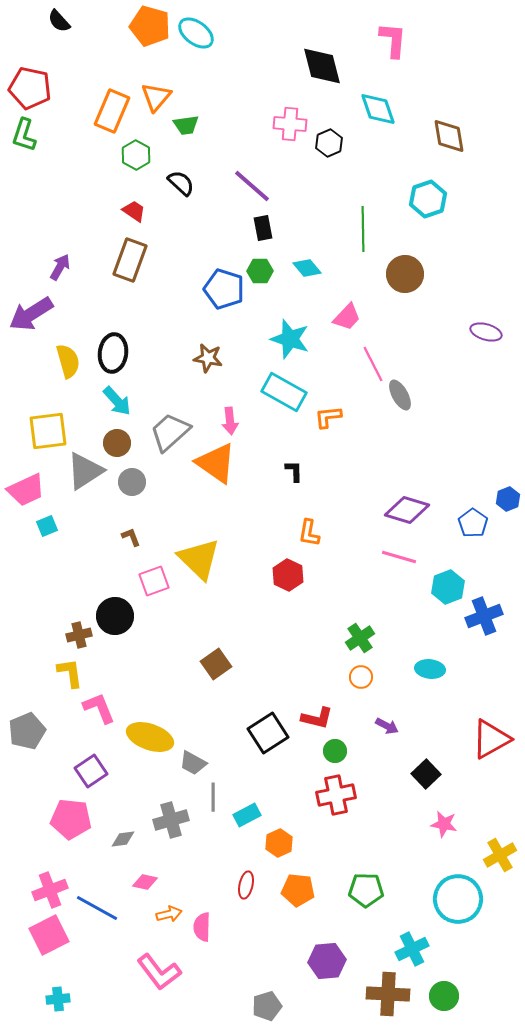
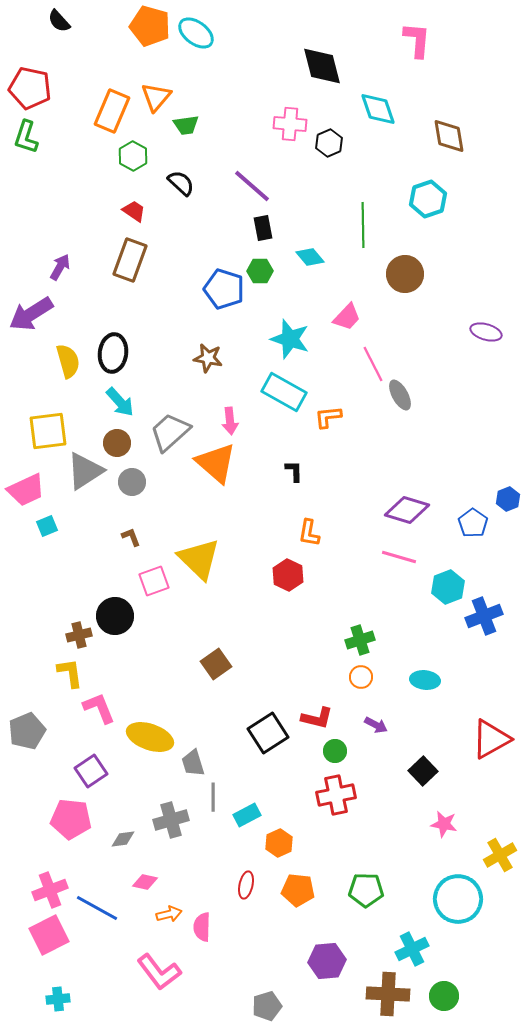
pink L-shape at (393, 40): moved 24 px right
green L-shape at (24, 135): moved 2 px right, 2 px down
green hexagon at (136, 155): moved 3 px left, 1 px down
green line at (363, 229): moved 4 px up
cyan diamond at (307, 268): moved 3 px right, 11 px up
cyan arrow at (117, 401): moved 3 px right, 1 px down
orange triangle at (216, 463): rotated 6 degrees clockwise
green cross at (360, 638): moved 2 px down; rotated 16 degrees clockwise
cyan ellipse at (430, 669): moved 5 px left, 11 px down
purple arrow at (387, 726): moved 11 px left, 1 px up
gray trapezoid at (193, 763): rotated 44 degrees clockwise
black square at (426, 774): moved 3 px left, 3 px up
